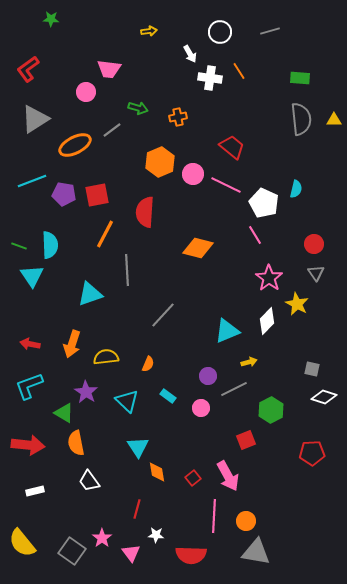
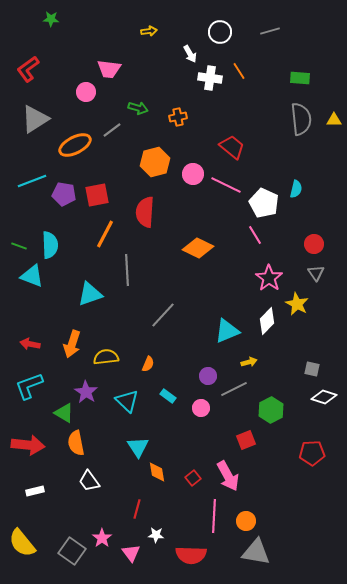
orange hexagon at (160, 162): moved 5 px left; rotated 8 degrees clockwise
orange diamond at (198, 248): rotated 12 degrees clockwise
cyan triangle at (32, 276): rotated 35 degrees counterclockwise
